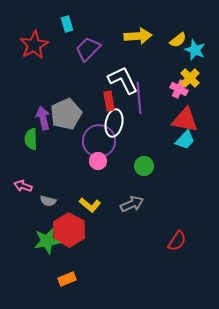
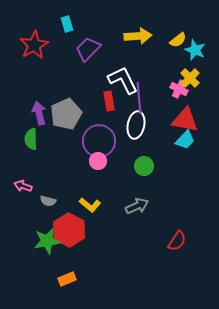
purple arrow: moved 4 px left, 5 px up
white ellipse: moved 22 px right, 2 px down
gray arrow: moved 5 px right, 2 px down
